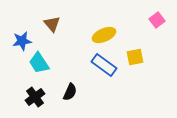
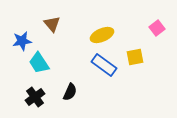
pink square: moved 8 px down
yellow ellipse: moved 2 px left
